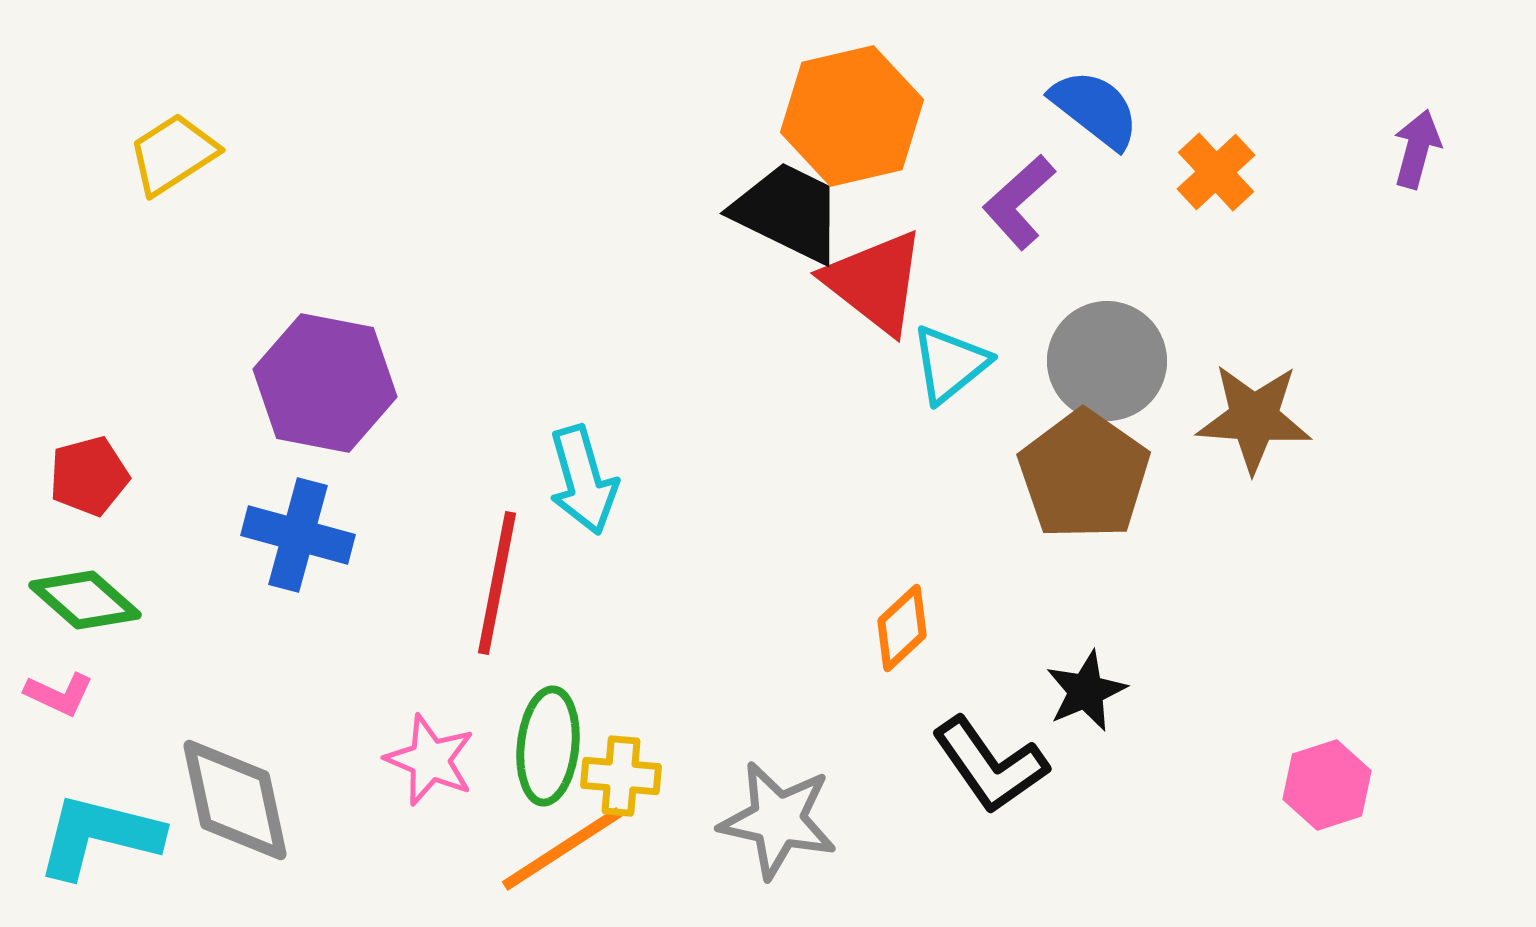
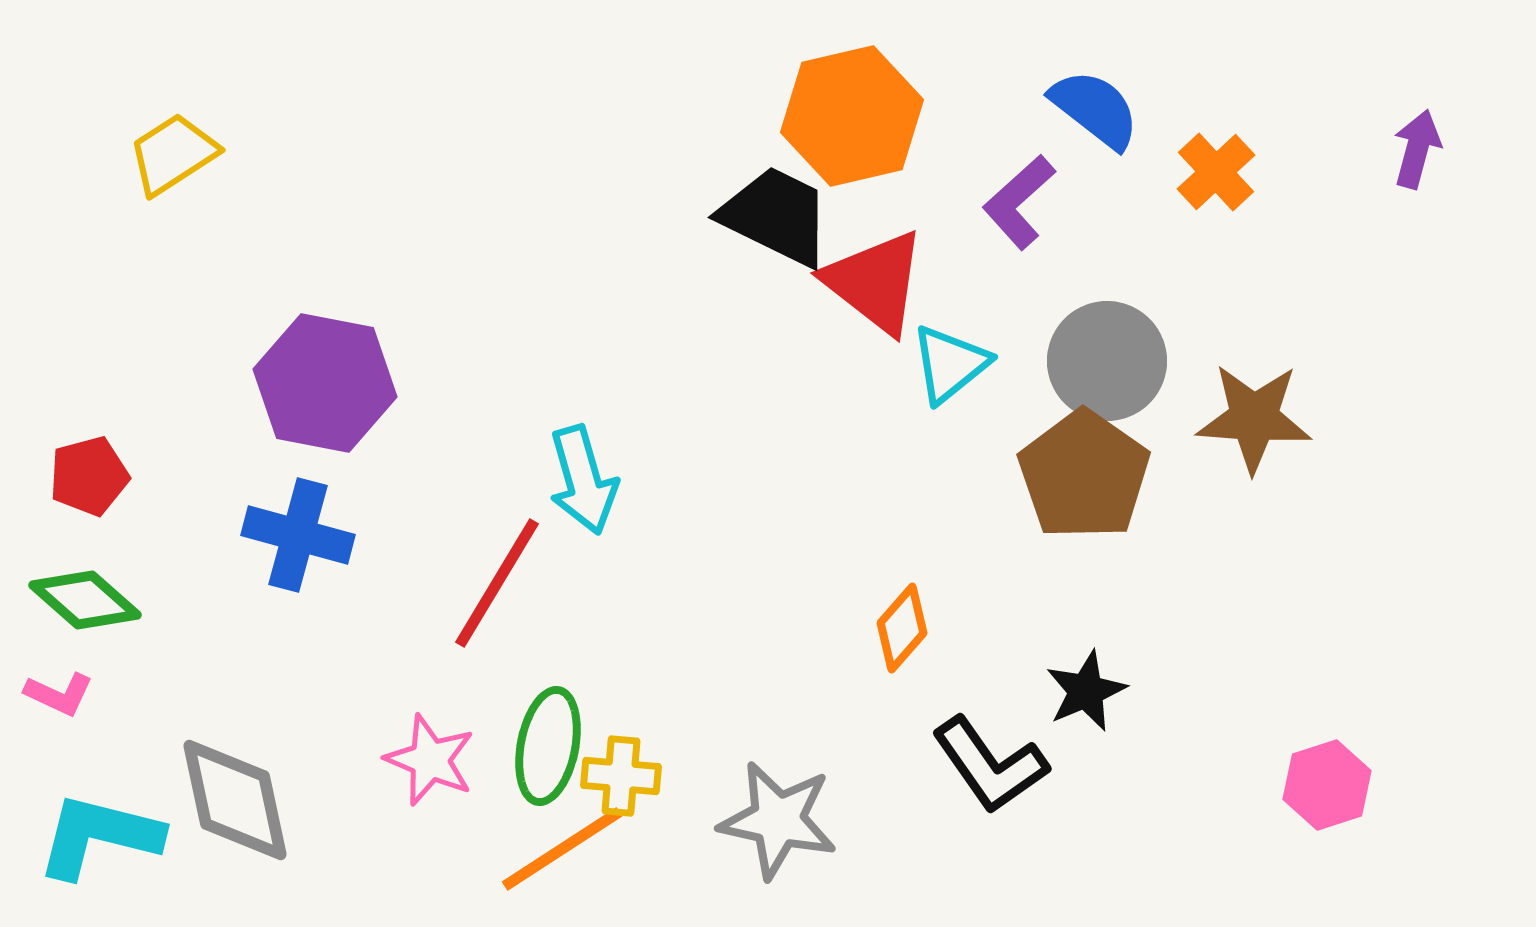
black trapezoid: moved 12 px left, 4 px down
red line: rotated 20 degrees clockwise
orange diamond: rotated 6 degrees counterclockwise
green ellipse: rotated 5 degrees clockwise
